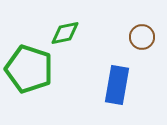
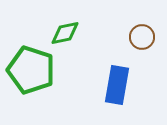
green pentagon: moved 2 px right, 1 px down
